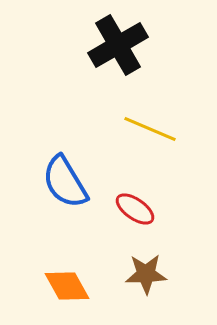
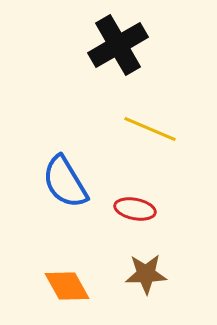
red ellipse: rotated 24 degrees counterclockwise
